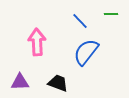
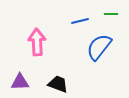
blue line: rotated 60 degrees counterclockwise
blue semicircle: moved 13 px right, 5 px up
black trapezoid: moved 1 px down
